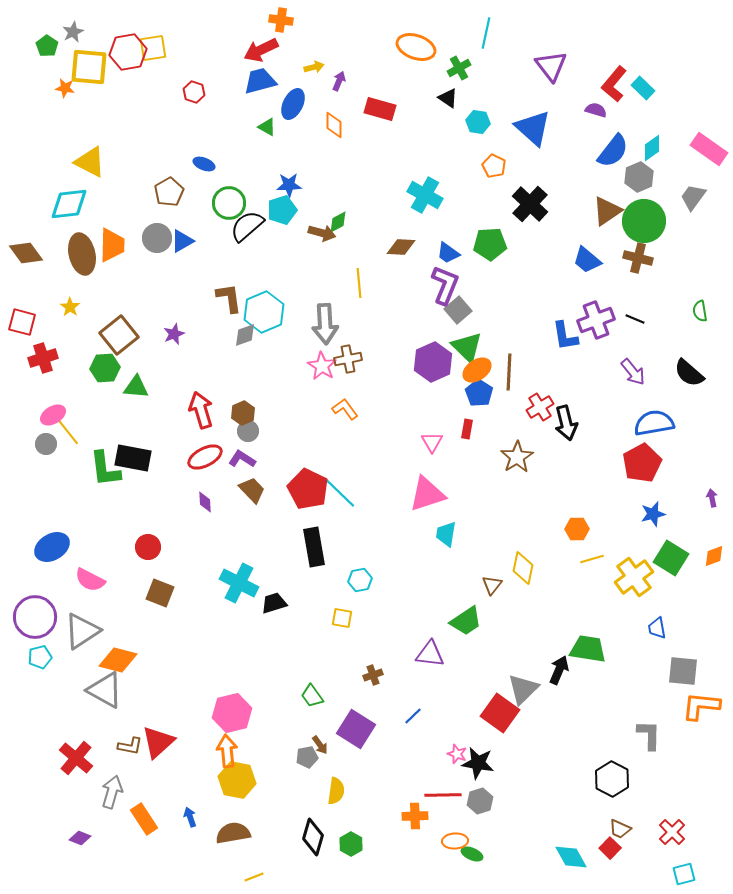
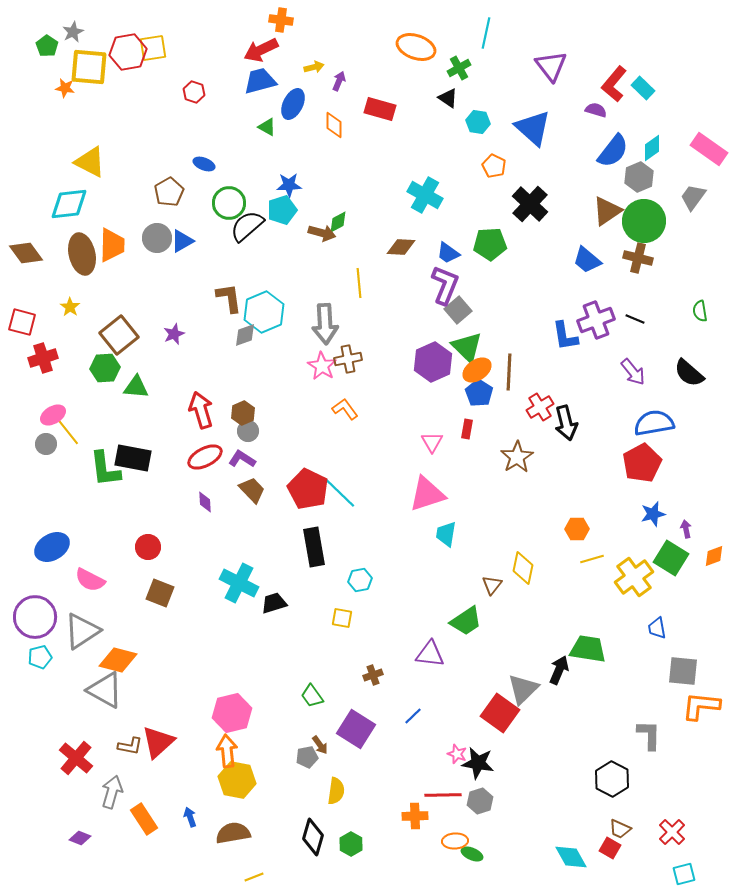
purple arrow at (712, 498): moved 26 px left, 31 px down
red square at (610, 848): rotated 15 degrees counterclockwise
